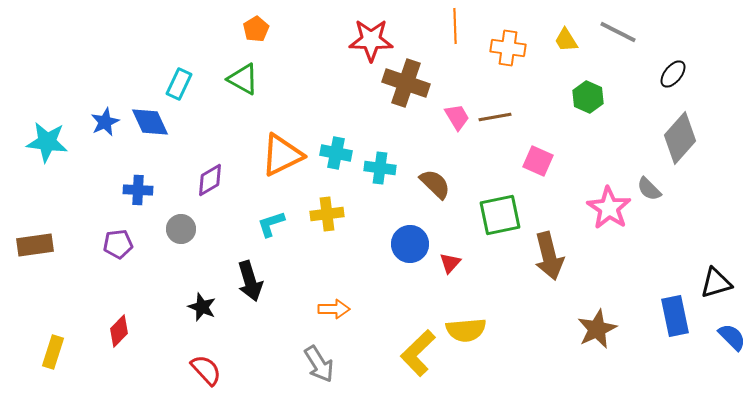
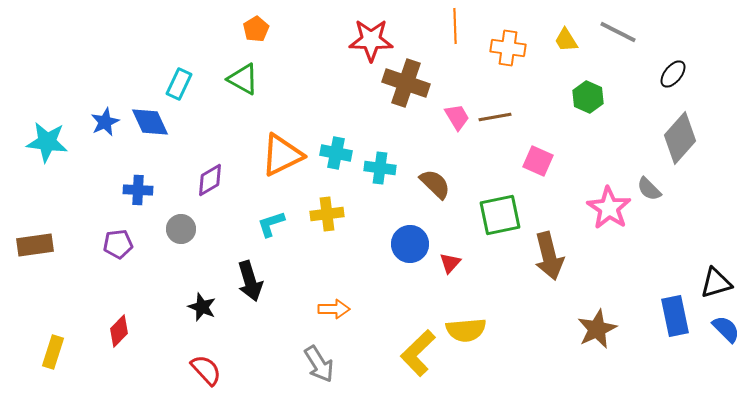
blue semicircle at (732, 337): moved 6 px left, 8 px up
